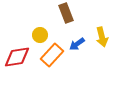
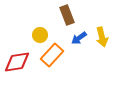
brown rectangle: moved 1 px right, 2 px down
blue arrow: moved 2 px right, 6 px up
red diamond: moved 5 px down
